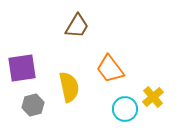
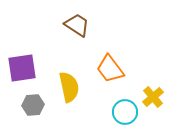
brown trapezoid: moved 1 px up; rotated 88 degrees counterclockwise
gray hexagon: rotated 10 degrees clockwise
cyan circle: moved 3 px down
